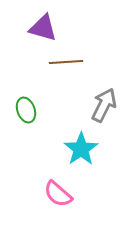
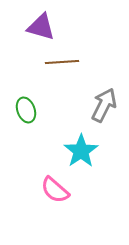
purple triangle: moved 2 px left, 1 px up
brown line: moved 4 px left
cyan star: moved 2 px down
pink semicircle: moved 3 px left, 4 px up
